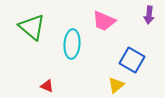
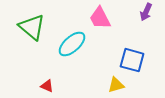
purple arrow: moved 3 px left, 3 px up; rotated 18 degrees clockwise
pink trapezoid: moved 4 px left, 3 px up; rotated 40 degrees clockwise
cyan ellipse: rotated 44 degrees clockwise
blue square: rotated 15 degrees counterclockwise
yellow triangle: rotated 24 degrees clockwise
